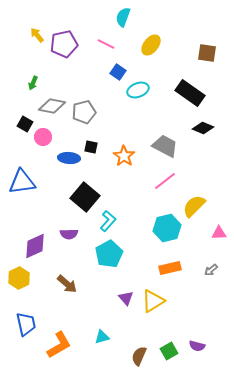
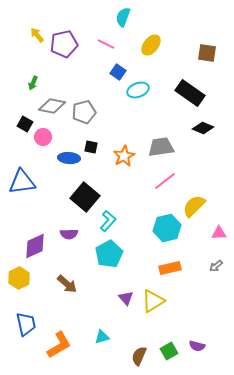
gray trapezoid at (165, 146): moved 4 px left, 1 px down; rotated 36 degrees counterclockwise
orange star at (124, 156): rotated 10 degrees clockwise
gray arrow at (211, 270): moved 5 px right, 4 px up
